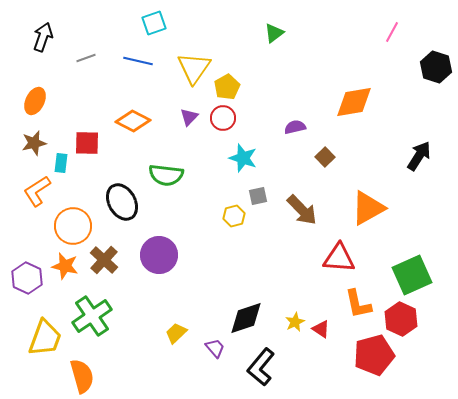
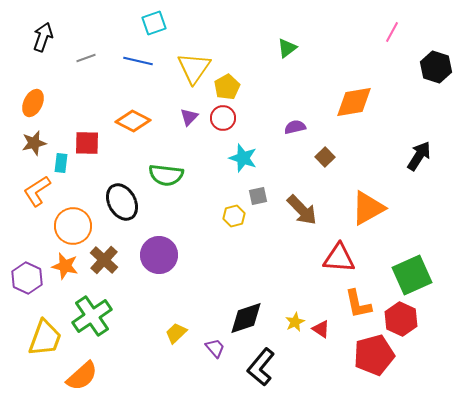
green triangle at (274, 33): moved 13 px right, 15 px down
orange ellipse at (35, 101): moved 2 px left, 2 px down
orange semicircle at (82, 376): rotated 64 degrees clockwise
